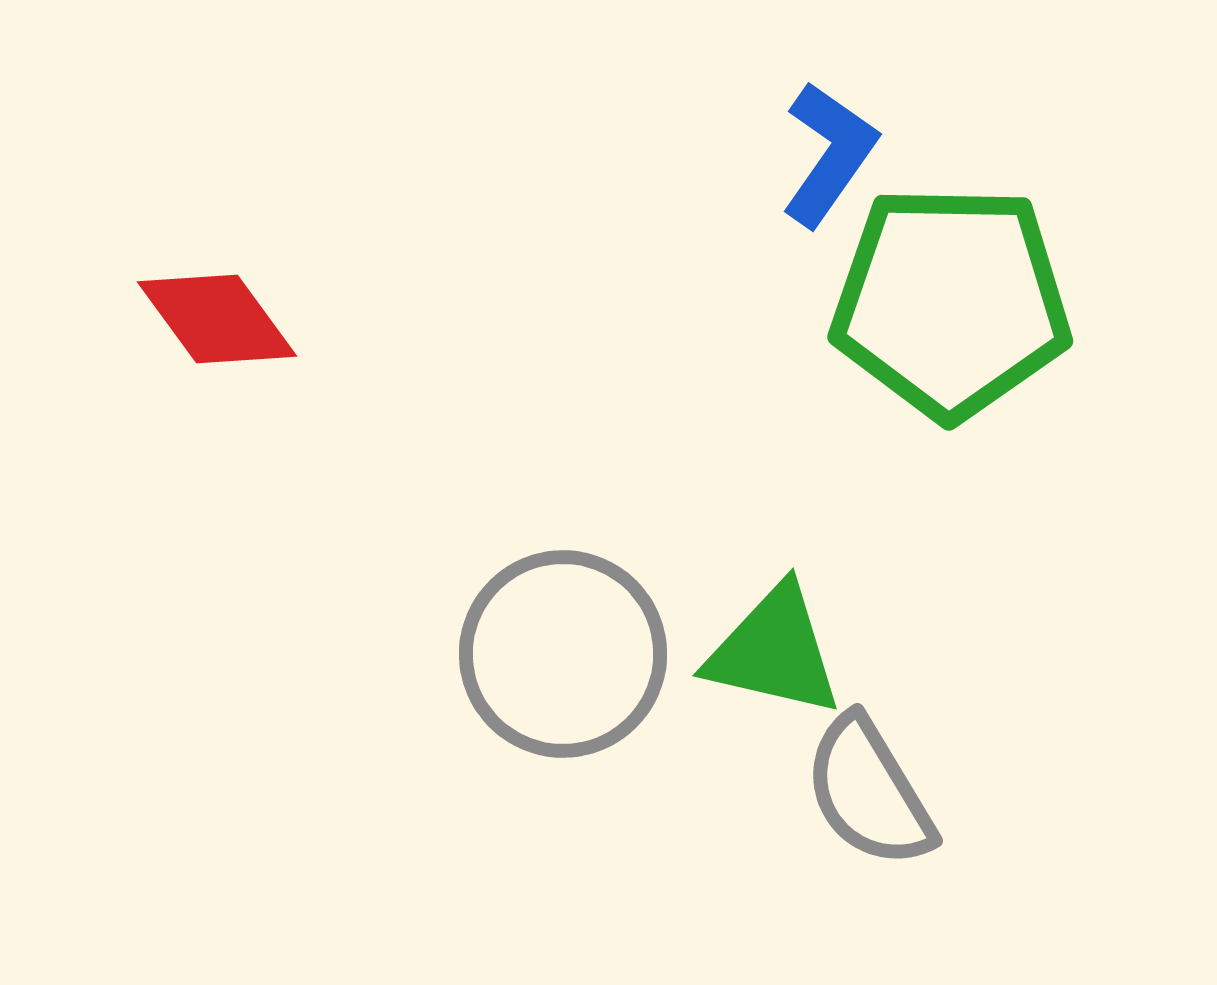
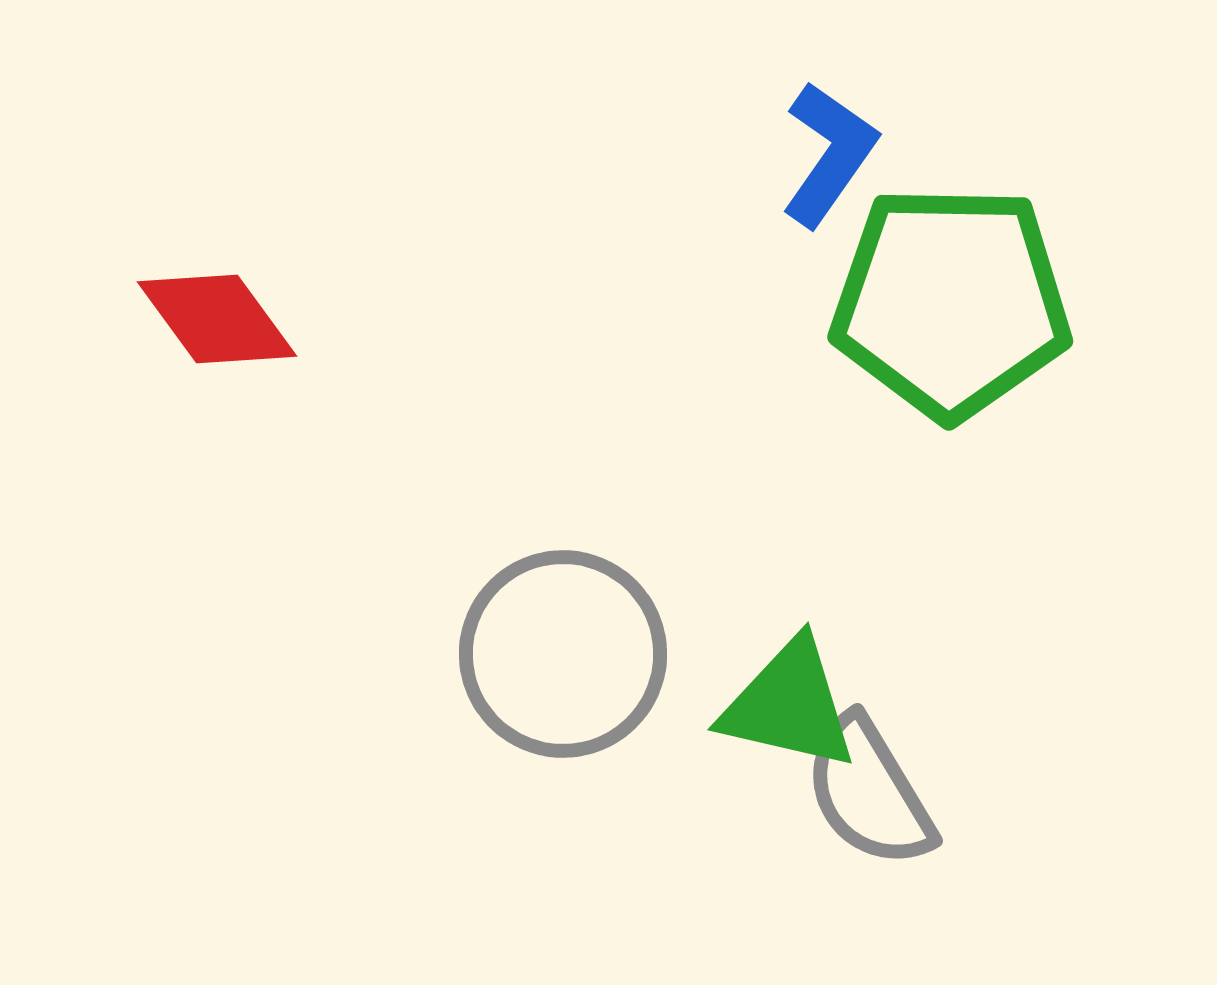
green triangle: moved 15 px right, 54 px down
